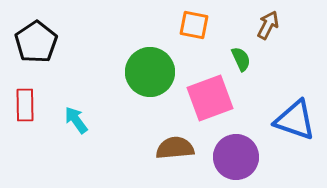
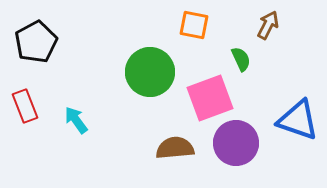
black pentagon: rotated 6 degrees clockwise
red rectangle: moved 1 px down; rotated 20 degrees counterclockwise
blue triangle: moved 3 px right
purple circle: moved 14 px up
